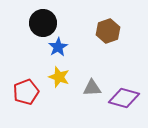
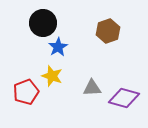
yellow star: moved 7 px left, 1 px up
